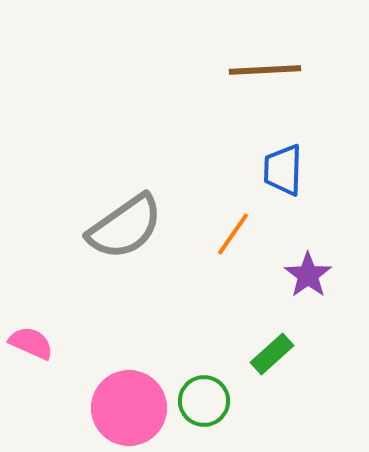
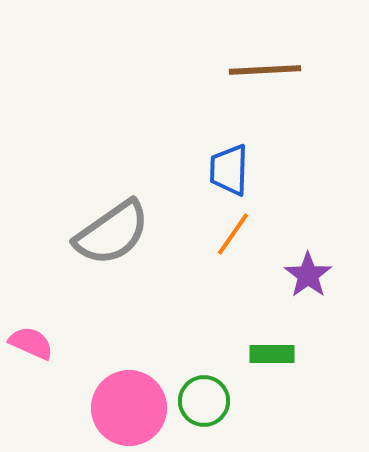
blue trapezoid: moved 54 px left
gray semicircle: moved 13 px left, 6 px down
green rectangle: rotated 42 degrees clockwise
